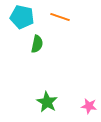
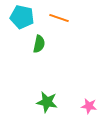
orange line: moved 1 px left, 1 px down
green semicircle: moved 2 px right
green star: rotated 20 degrees counterclockwise
